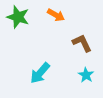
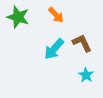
orange arrow: rotated 18 degrees clockwise
cyan arrow: moved 14 px right, 24 px up
